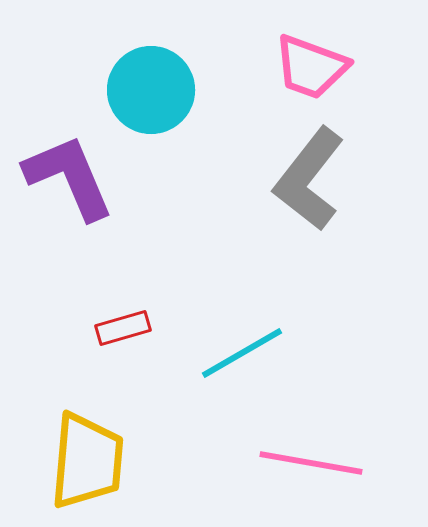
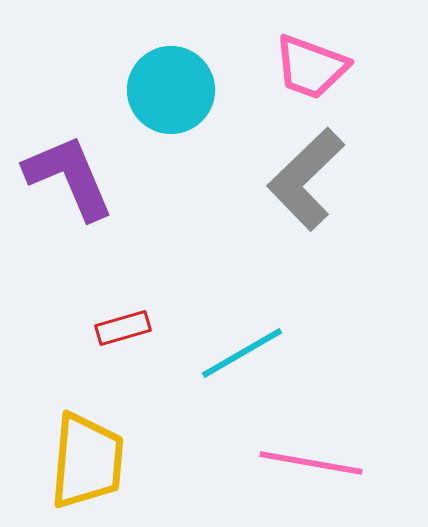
cyan circle: moved 20 px right
gray L-shape: moved 3 px left; rotated 8 degrees clockwise
